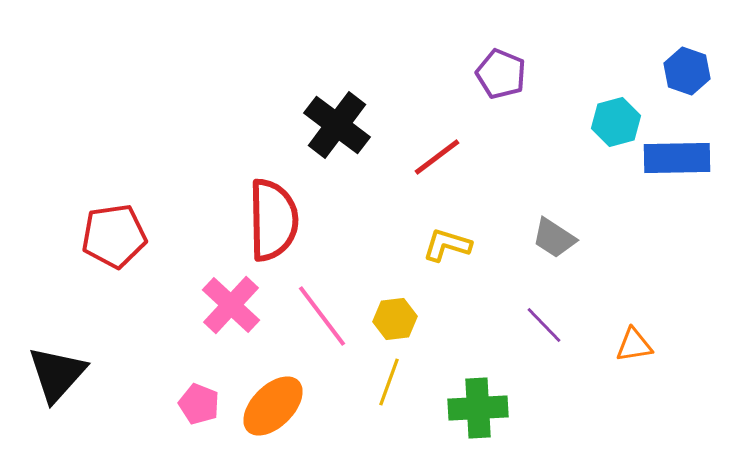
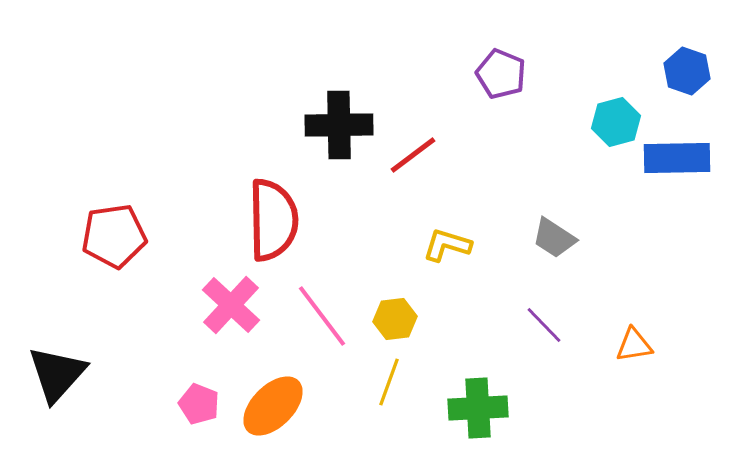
black cross: moved 2 px right; rotated 38 degrees counterclockwise
red line: moved 24 px left, 2 px up
